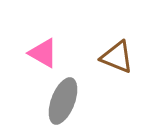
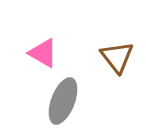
brown triangle: rotated 30 degrees clockwise
